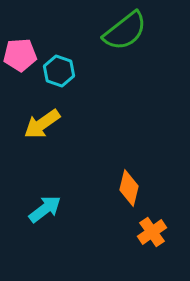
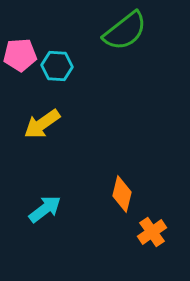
cyan hexagon: moved 2 px left, 5 px up; rotated 16 degrees counterclockwise
orange diamond: moved 7 px left, 6 px down
